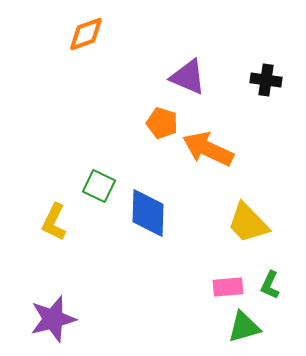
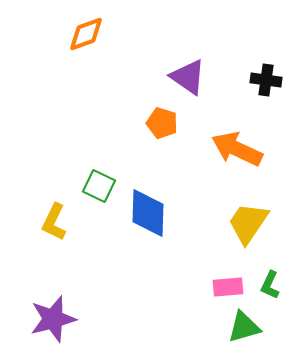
purple triangle: rotated 12 degrees clockwise
orange arrow: moved 29 px right
yellow trapezoid: rotated 78 degrees clockwise
